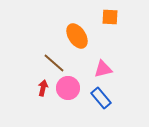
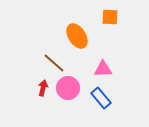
pink triangle: rotated 12 degrees clockwise
